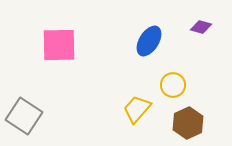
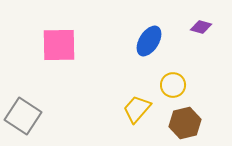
gray square: moved 1 px left
brown hexagon: moved 3 px left; rotated 12 degrees clockwise
